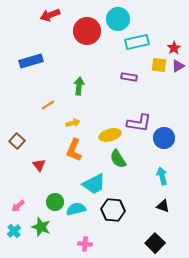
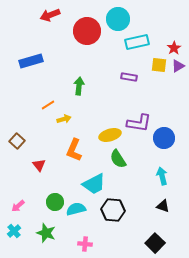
yellow arrow: moved 9 px left, 4 px up
green star: moved 5 px right, 6 px down
